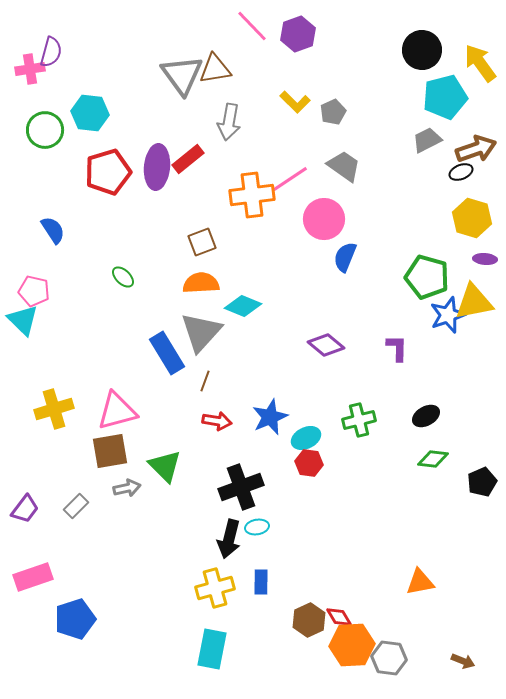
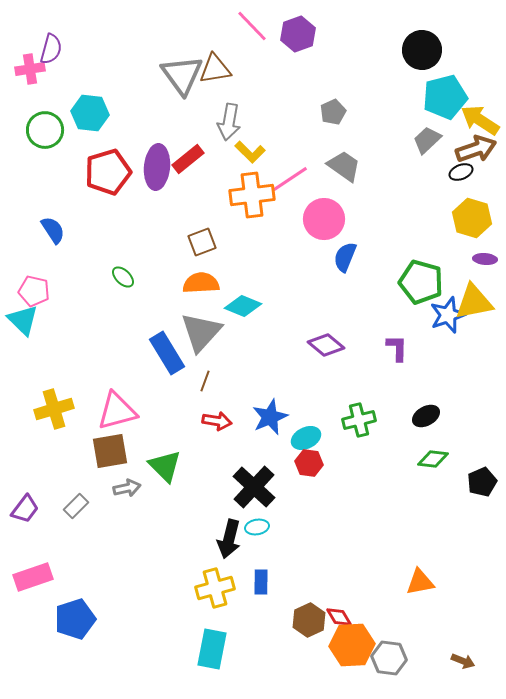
purple semicircle at (51, 52): moved 3 px up
yellow arrow at (480, 63): moved 57 px down; rotated 21 degrees counterclockwise
yellow L-shape at (295, 102): moved 45 px left, 50 px down
gray trapezoid at (427, 140): rotated 16 degrees counterclockwise
green pentagon at (427, 277): moved 6 px left, 5 px down
black cross at (241, 487): moved 13 px right; rotated 27 degrees counterclockwise
